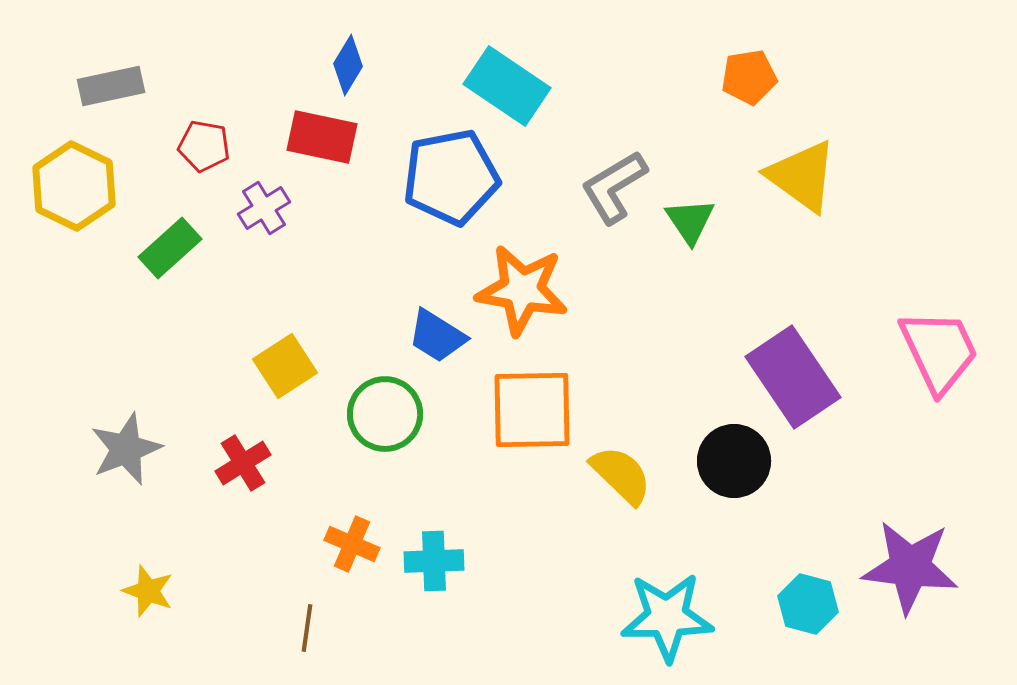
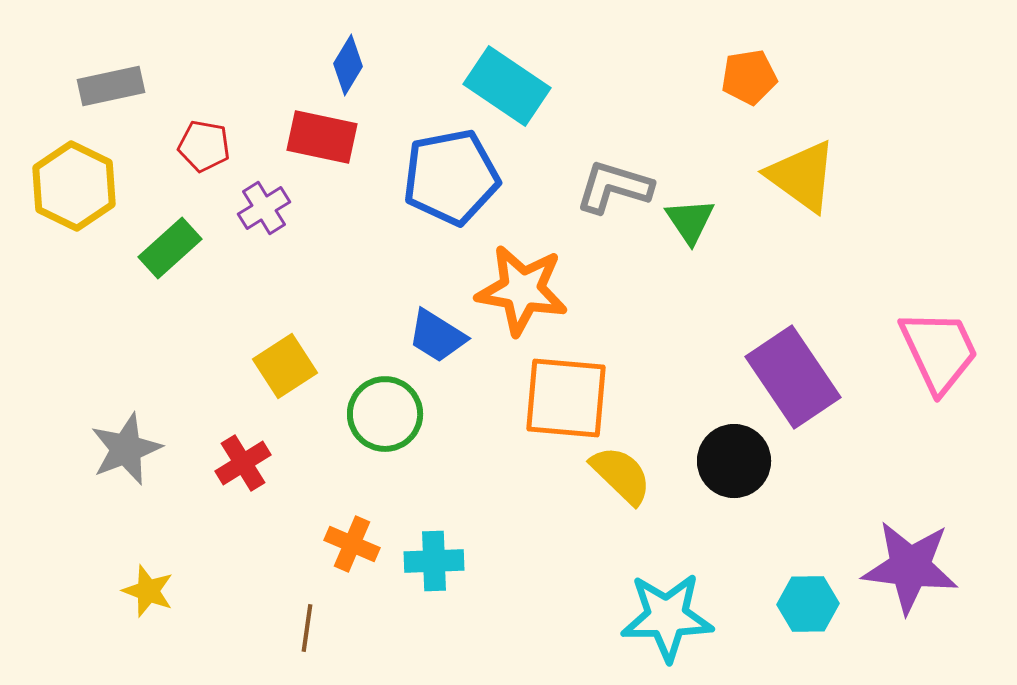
gray L-shape: rotated 48 degrees clockwise
orange square: moved 34 px right, 12 px up; rotated 6 degrees clockwise
cyan hexagon: rotated 16 degrees counterclockwise
